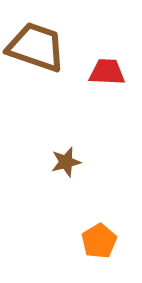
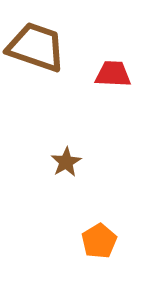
red trapezoid: moved 6 px right, 2 px down
brown star: rotated 16 degrees counterclockwise
